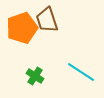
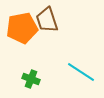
orange pentagon: rotated 8 degrees clockwise
green cross: moved 4 px left, 3 px down; rotated 12 degrees counterclockwise
